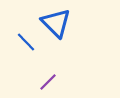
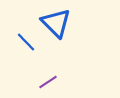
purple line: rotated 12 degrees clockwise
